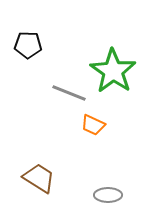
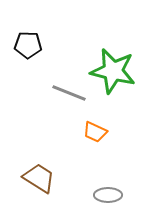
green star: rotated 21 degrees counterclockwise
orange trapezoid: moved 2 px right, 7 px down
